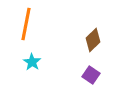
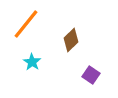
orange line: rotated 28 degrees clockwise
brown diamond: moved 22 px left
